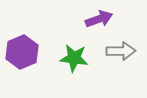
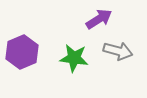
purple arrow: rotated 12 degrees counterclockwise
gray arrow: moved 3 px left; rotated 16 degrees clockwise
